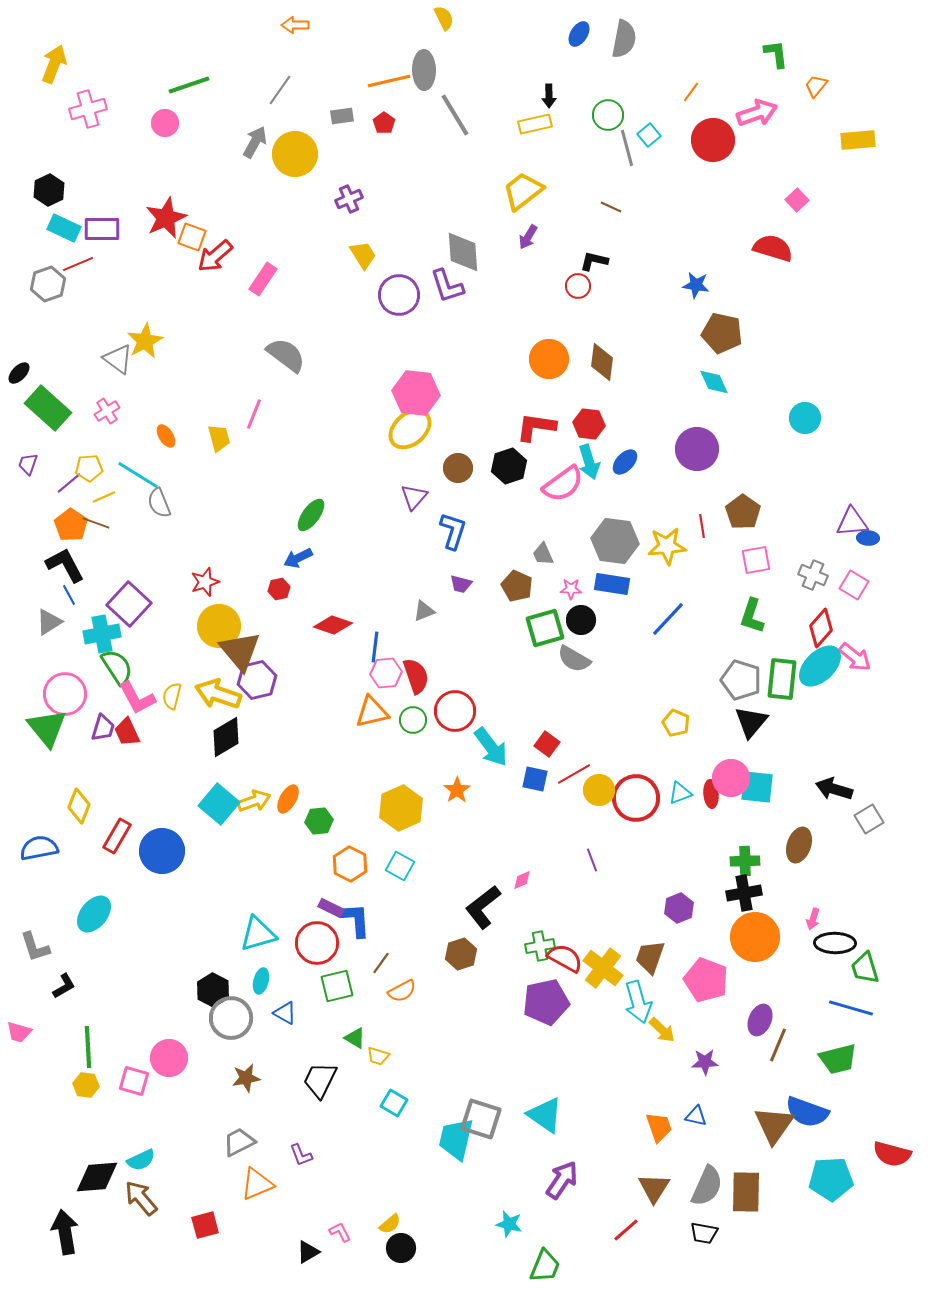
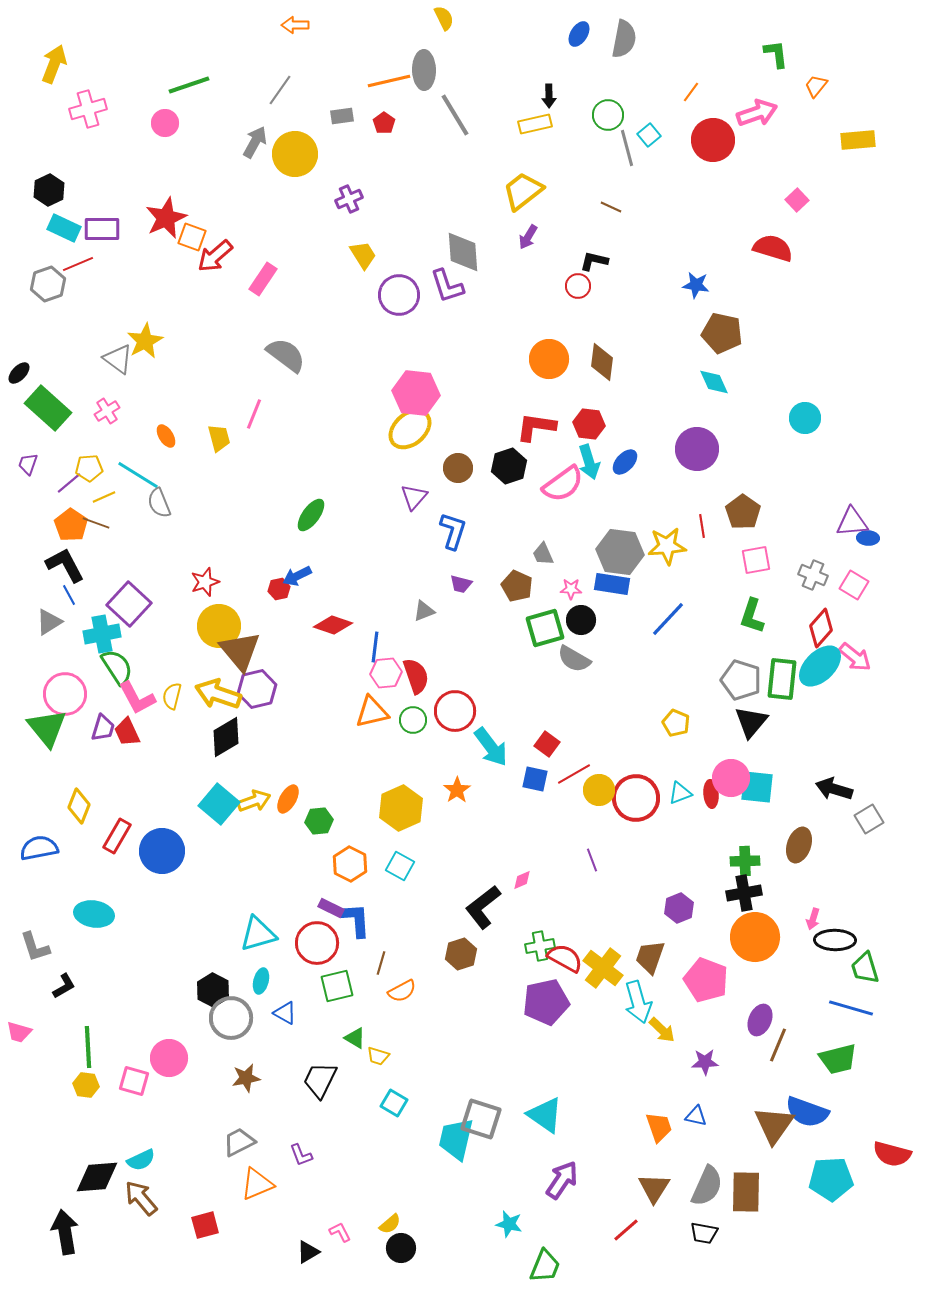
gray hexagon at (615, 541): moved 5 px right, 11 px down
blue arrow at (298, 558): moved 1 px left, 18 px down
purple hexagon at (257, 680): moved 9 px down
cyan ellipse at (94, 914): rotated 60 degrees clockwise
black ellipse at (835, 943): moved 3 px up
brown line at (381, 963): rotated 20 degrees counterclockwise
